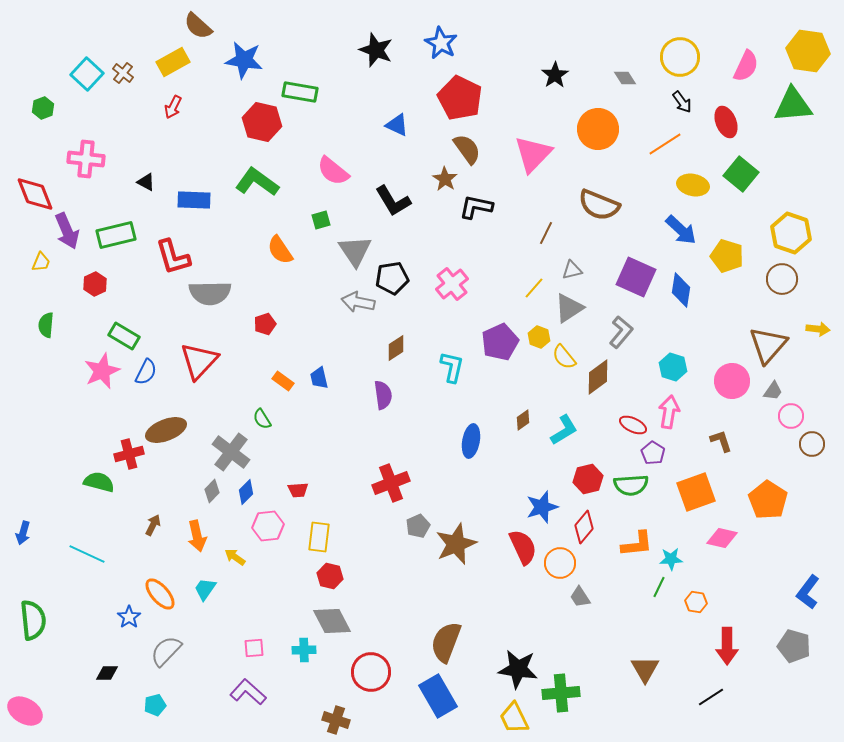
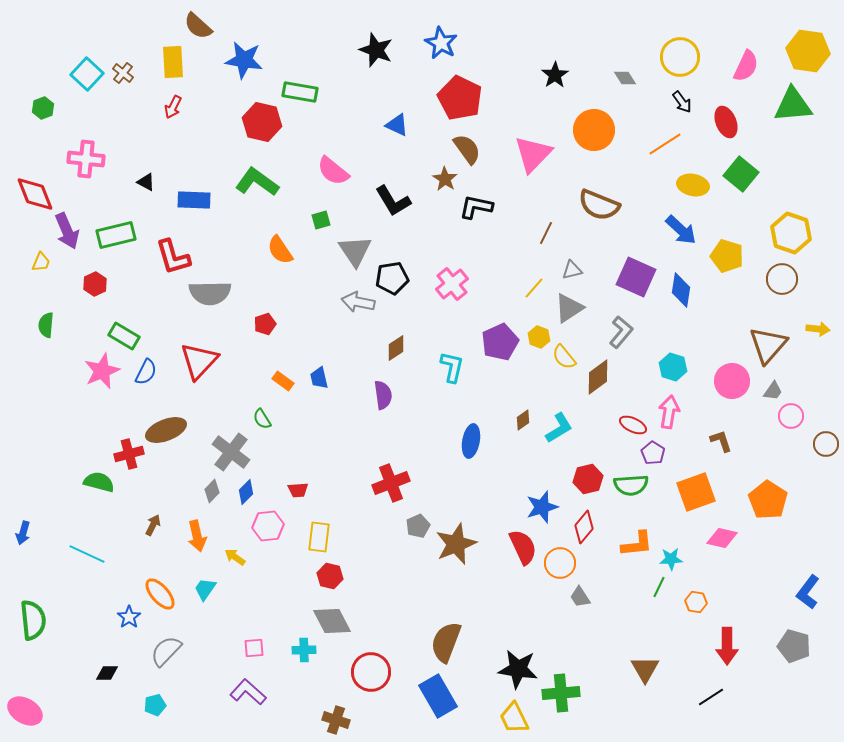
yellow rectangle at (173, 62): rotated 64 degrees counterclockwise
orange circle at (598, 129): moved 4 px left, 1 px down
cyan L-shape at (564, 430): moved 5 px left, 2 px up
brown circle at (812, 444): moved 14 px right
